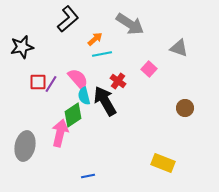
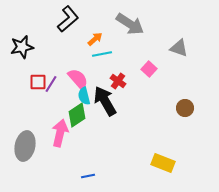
green diamond: moved 4 px right
